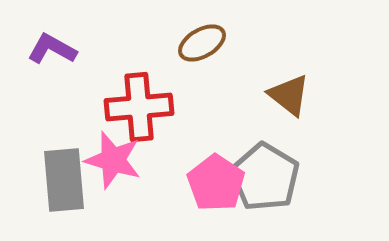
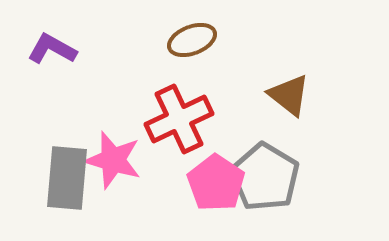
brown ellipse: moved 10 px left, 3 px up; rotated 9 degrees clockwise
red cross: moved 40 px right, 12 px down; rotated 20 degrees counterclockwise
gray rectangle: moved 3 px right, 2 px up; rotated 10 degrees clockwise
